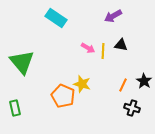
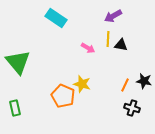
yellow line: moved 5 px right, 12 px up
green triangle: moved 4 px left
black star: rotated 21 degrees counterclockwise
orange line: moved 2 px right
